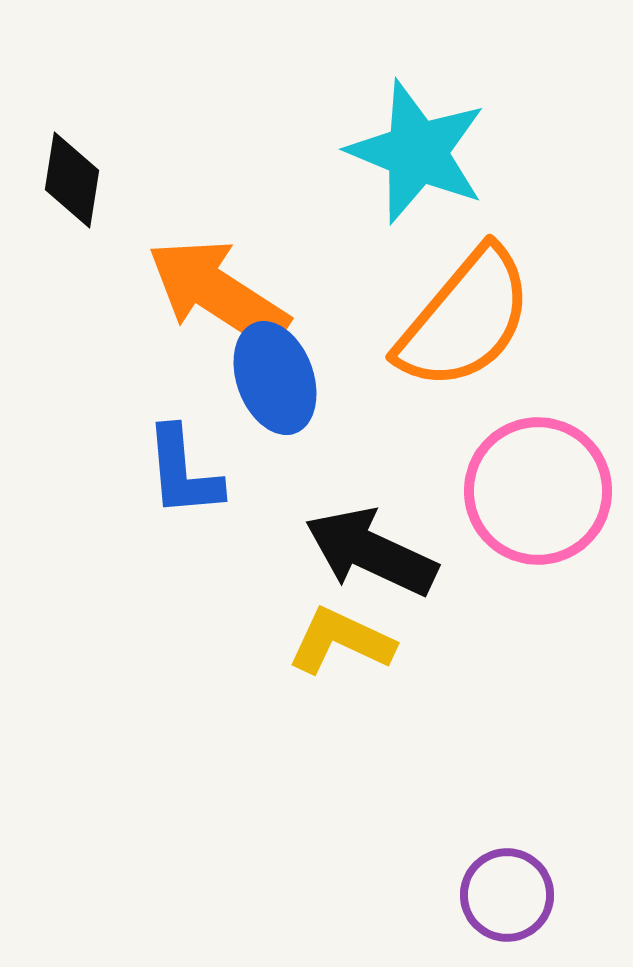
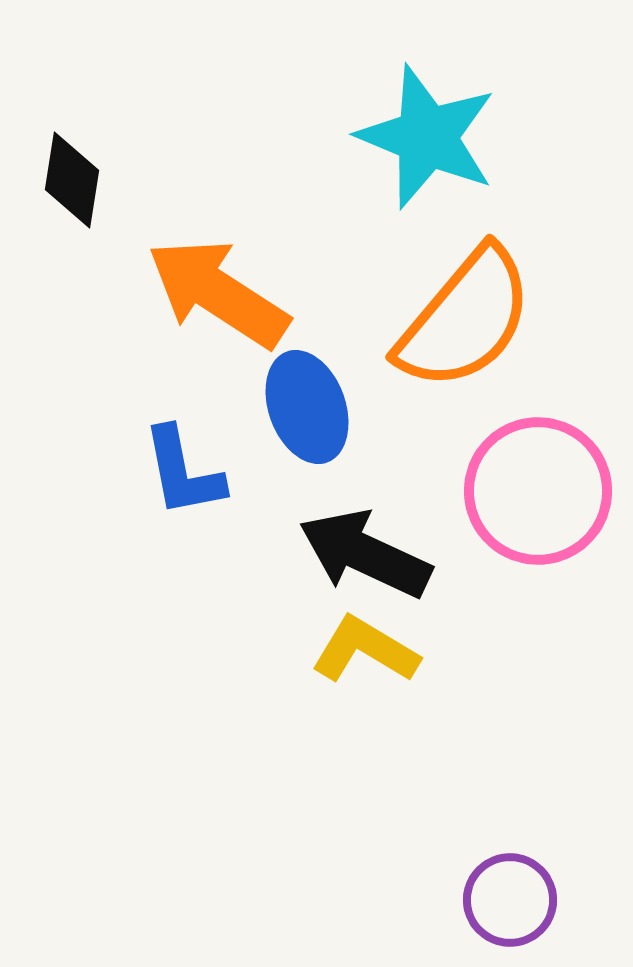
cyan star: moved 10 px right, 15 px up
blue ellipse: moved 32 px right, 29 px down
blue L-shape: rotated 6 degrees counterclockwise
black arrow: moved 6 px left, 2 px down
yellow L-shape: moved 24 px right, 9 px down; rotated 6 degrees clockwise
purple circle: moved 3 px right, 5 px down
